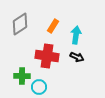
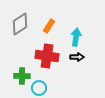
orange rectangle: moved 4 px left
cyan arrow: moved 2 px down
black arrow: rotated 24 degrees counterclockwise
cyan circle: moved 1 px down
